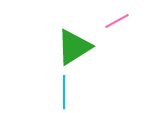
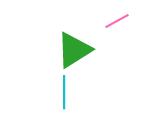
green triangle: moved 3 px down
